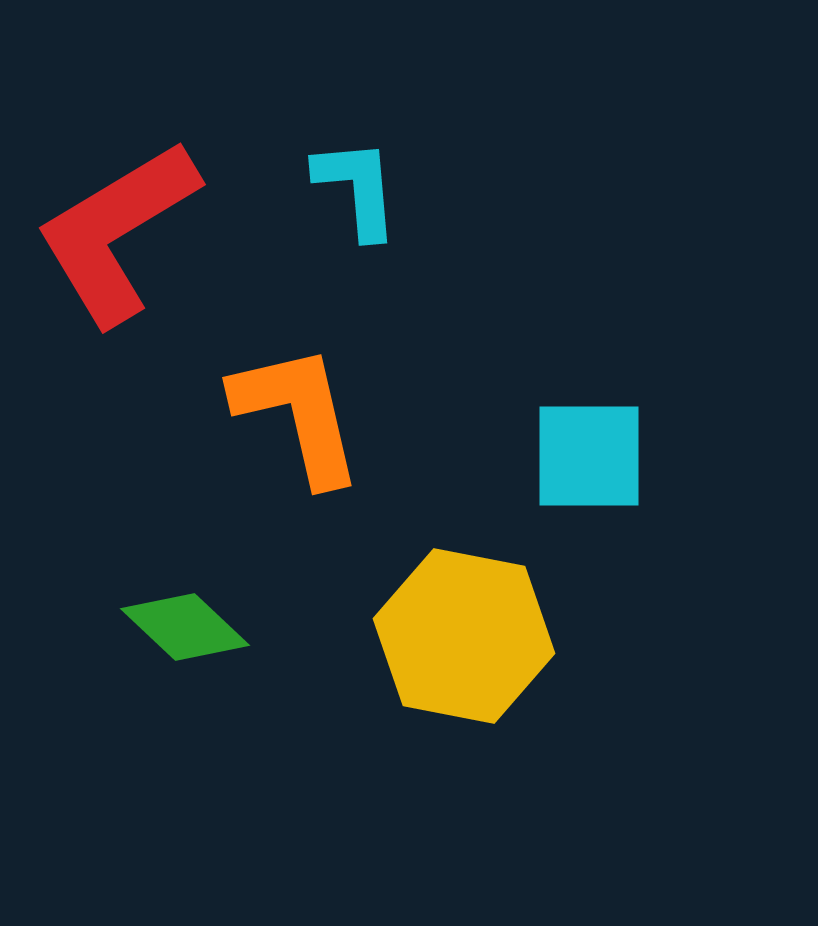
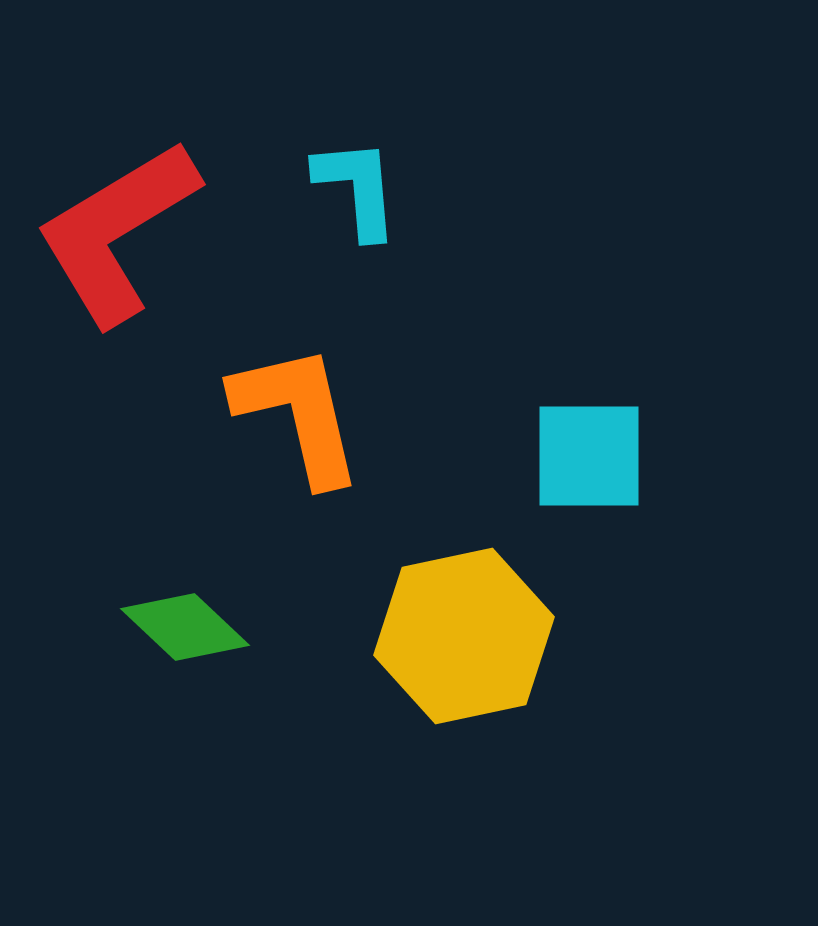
yellow hexagon: rotated 23 degrees counterclockwise
